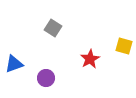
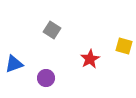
gray square: moved 1 px left, 2 px down
